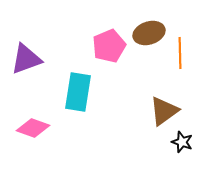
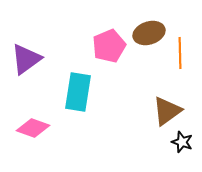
purple triangle: rotated 16 degrees counterclockwise
brown triangle: moved 3 px right
